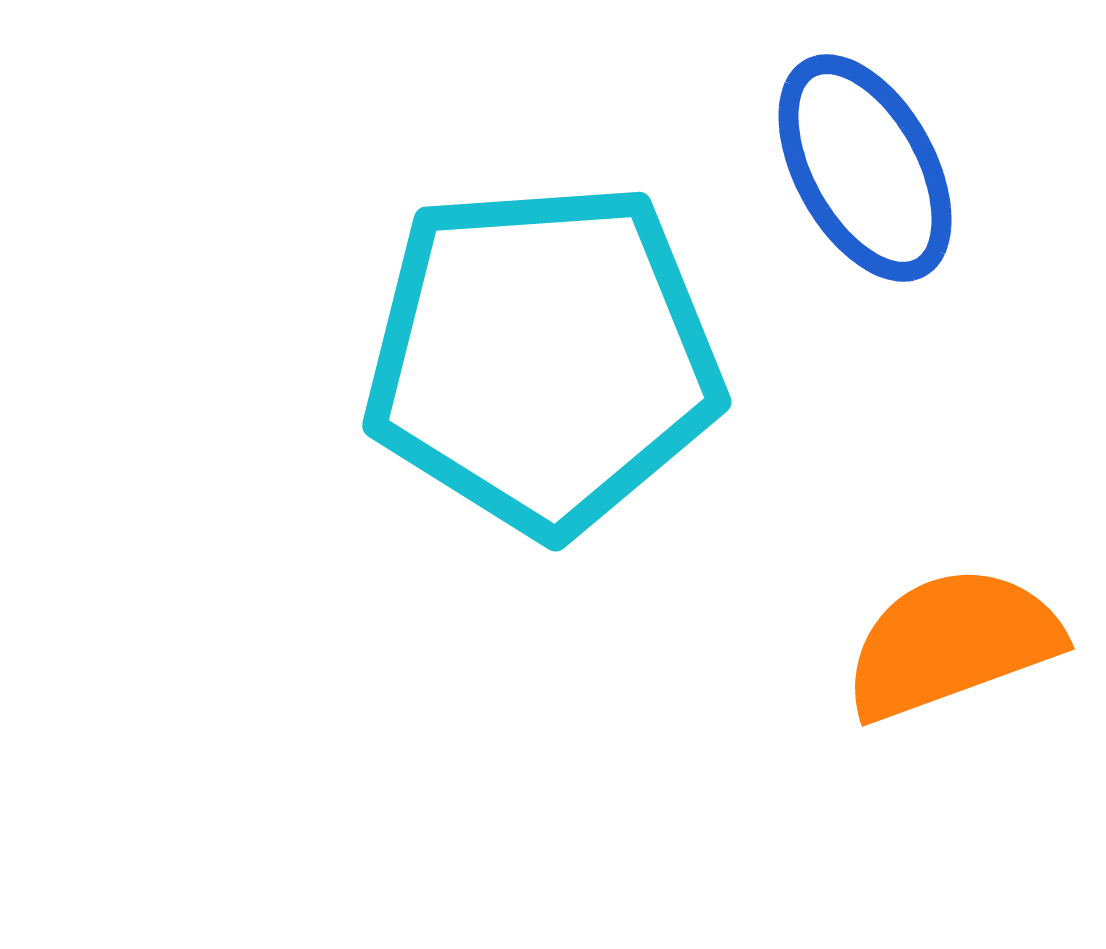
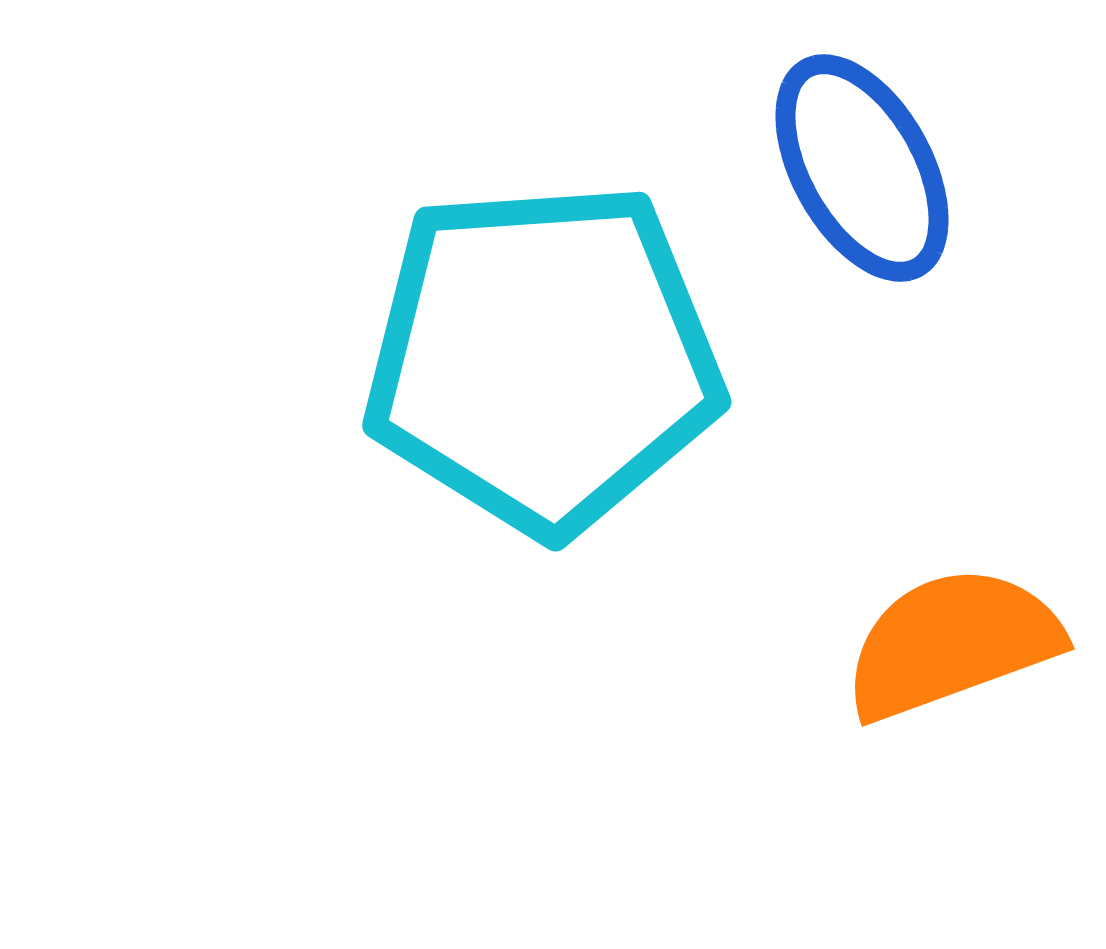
blue ellipse: moved 3 px left
